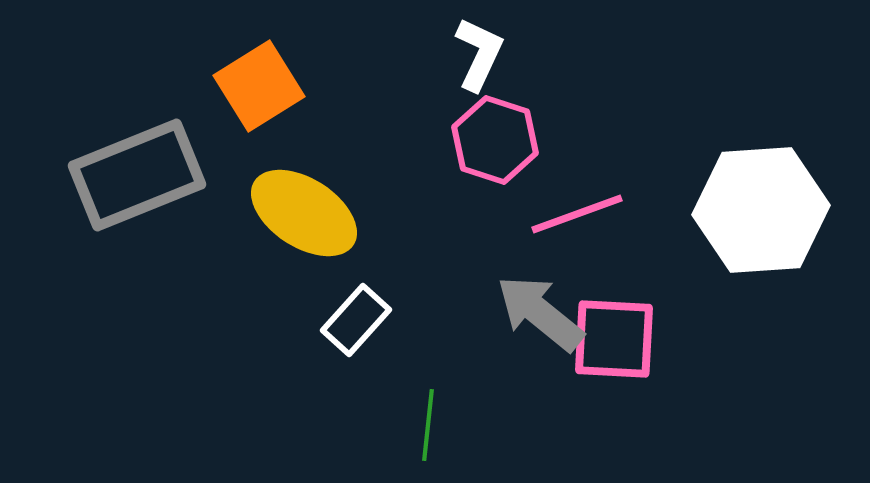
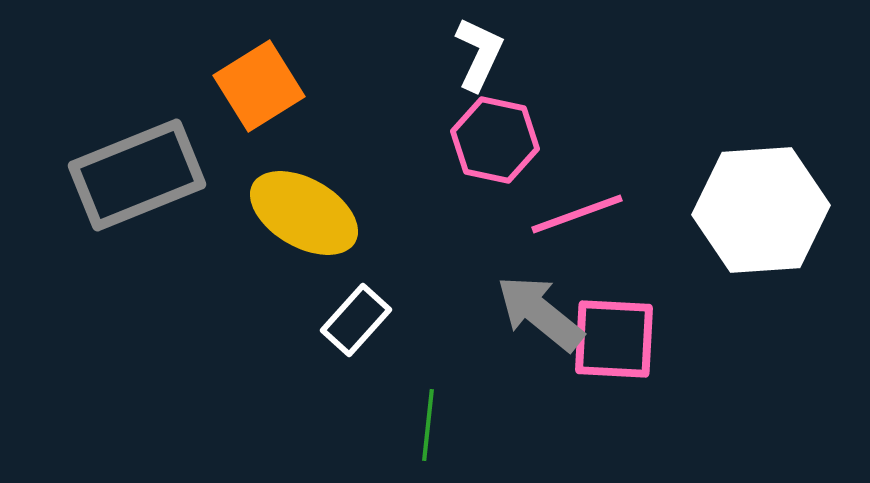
pink hexagon: rotated 6 degrees counterclockwise
yellow ellipse: rotated 3 degrees counterclockwise
